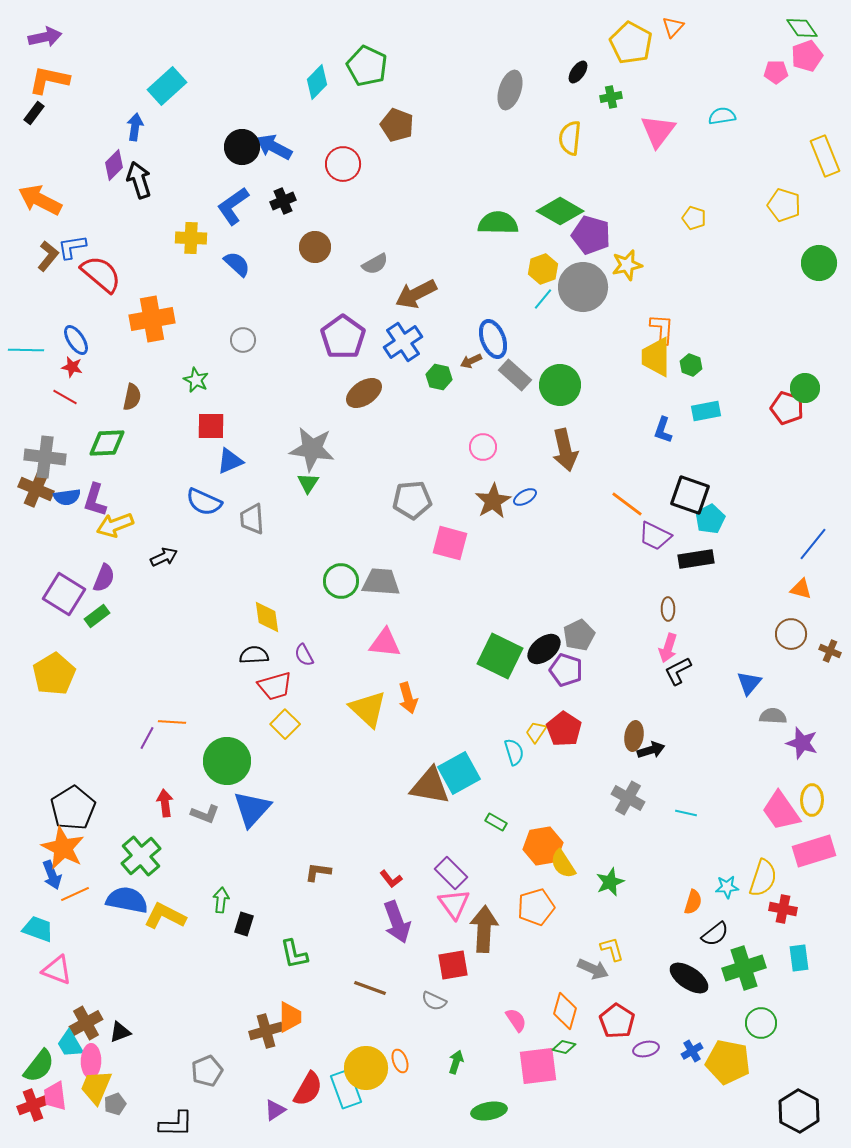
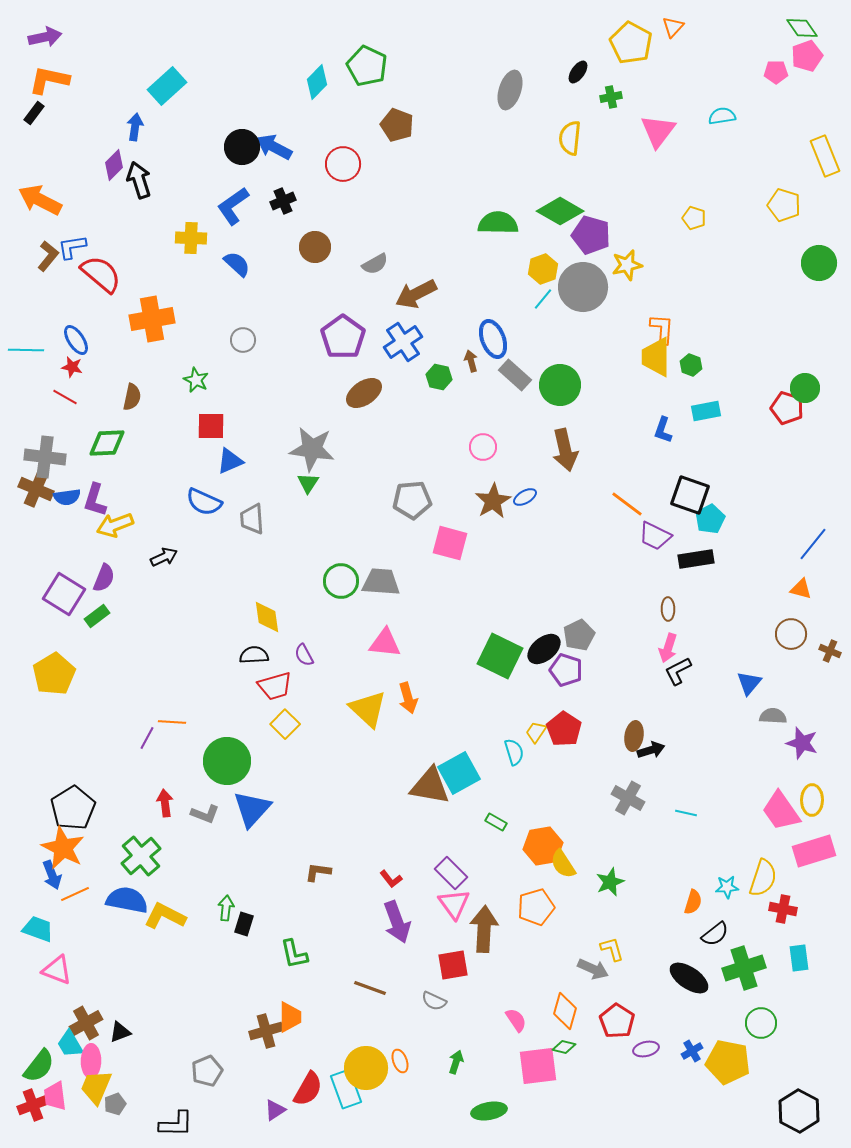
brown arrow at (471, 361): rotated 100 degrees clockwise
green arrow at (221, 900): moved 5 px right, 8 px down
